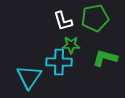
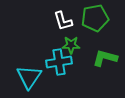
cyan cross: rotated 10 degrees counterclockwise
